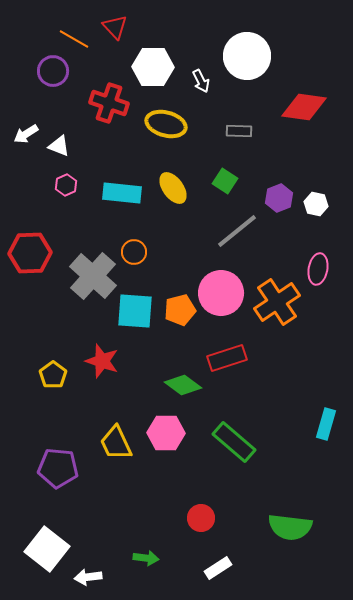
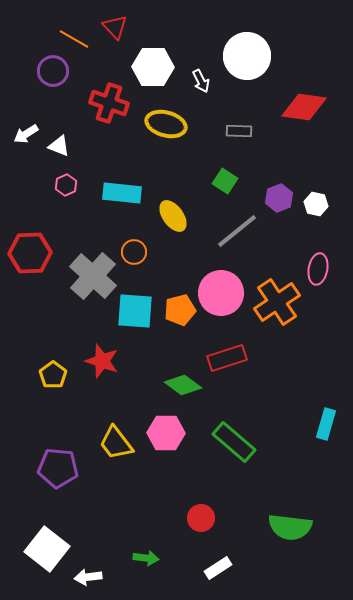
yellow ellipse at (173, 188): moved 28 px down
yellow trapezoid at (116, 443): rotated 12 degrees counterclockwise
